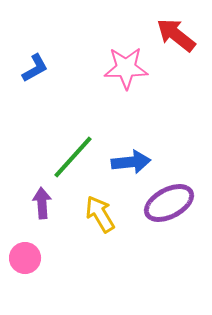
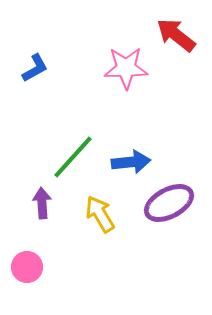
pink circle: moved 2 px right, 9 px down
